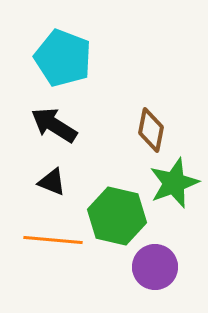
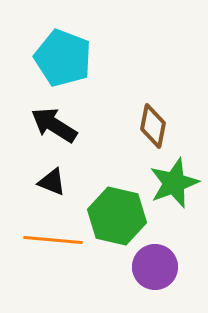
brown diamond: moved 2 px right, 4 px up
